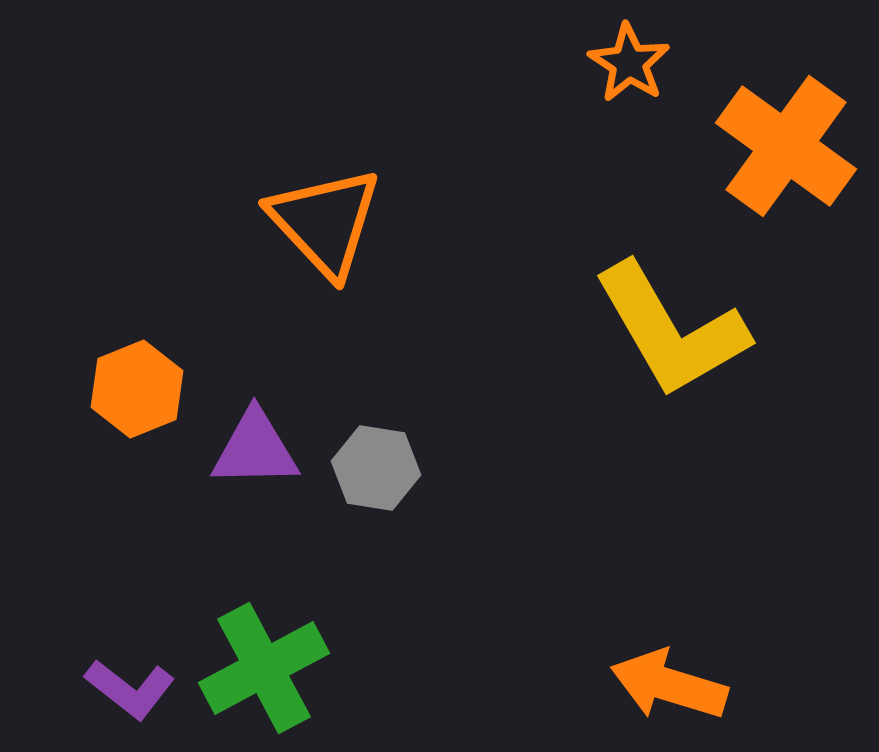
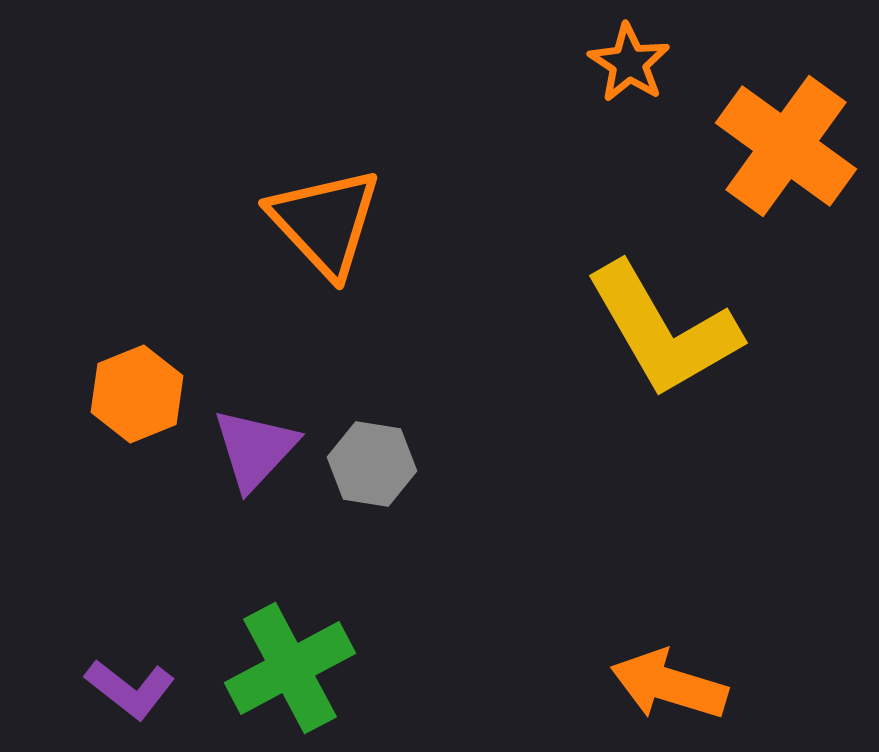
yellow L-shape: moved 8 px left
orange hexagon: moved 5 px down
purple triangle: rotated 46 degrees counterclockwise
gray hexagon: moved 4 px left, 4 px up
green cross: moved 26 px right
